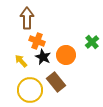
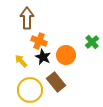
orange cross: moved 2 px right
